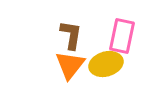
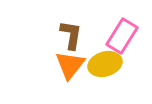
pink rectangle: rotated 20 degrees clockwise
yellow ellipse: moved 1 px left
